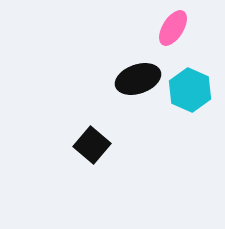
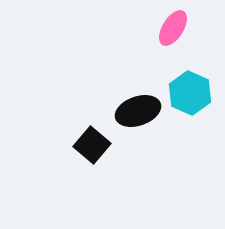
black ellipse: moved 32 px down
cyan hexagon: moved 3 px down
